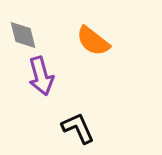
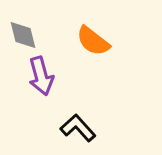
black L-shape: rotated 18 degrees counterclockwise
